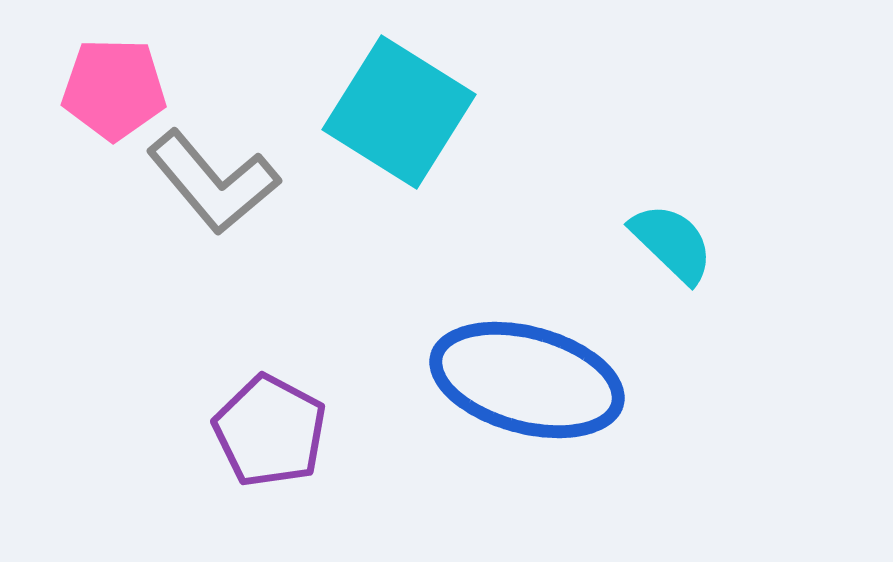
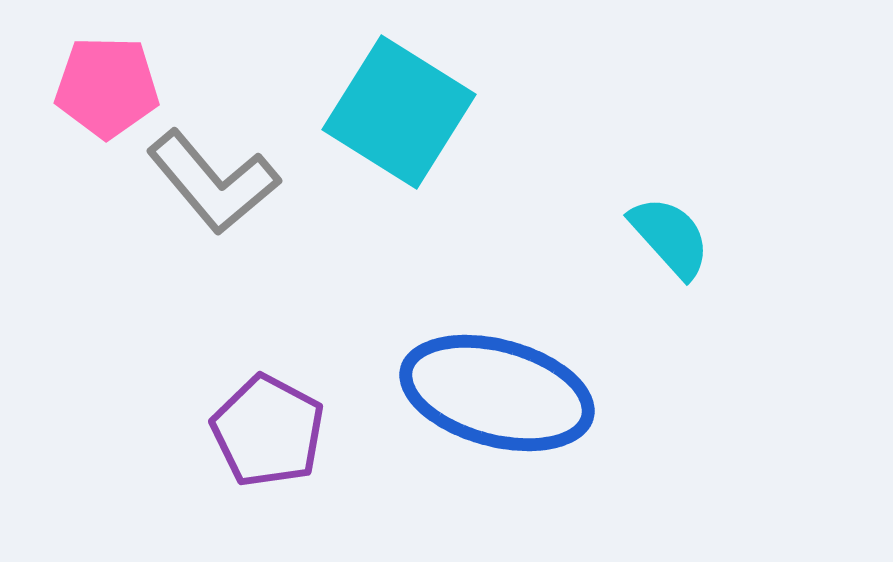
pink pentagon: moved 7 px left, 2 px up
cyan semicircle: moved 2 px left, 6 px up; rotated 4 degrees clockwise
blue ellipse: moved 30 px left, 13 px down
purple pentagon: moved 2 px left
